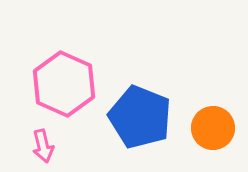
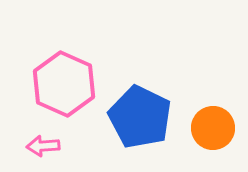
blue pentagon: rotated 4 degrees clockwise
pink arrow: rotated 100 degrees clockwise
